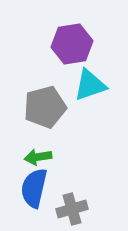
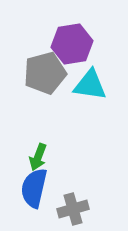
cyan triangle: rotated 27 degrees clockwise
gray pentagon: moved 34 px up
green arrow: rotated 60 degrees counterclockwise
gray cross: moved 1 px right
